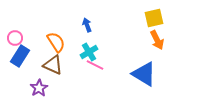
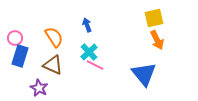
orange semicircle: moved 2 px left, 5 px up
cyan cross: rotated 12 degrees counterclockwise
blue rectangle: rotated 15 degrees counterclockwise
blue triangle: rotated 20 degrees clockwise
purple star: rotated 12 degrees counterclockwise
